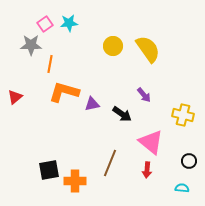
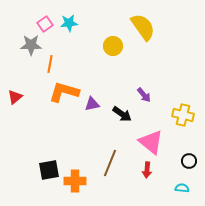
yellow semicircle: moved 5 px left, 22 px up
